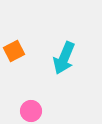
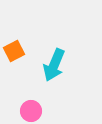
cyan arrow: moved 10 px left, 7 px down
